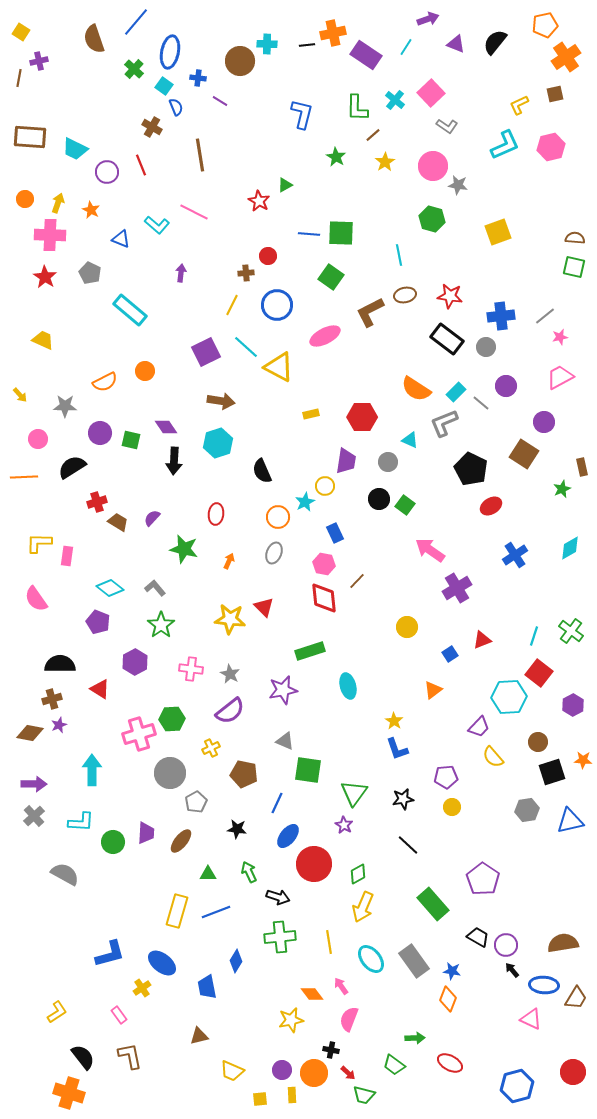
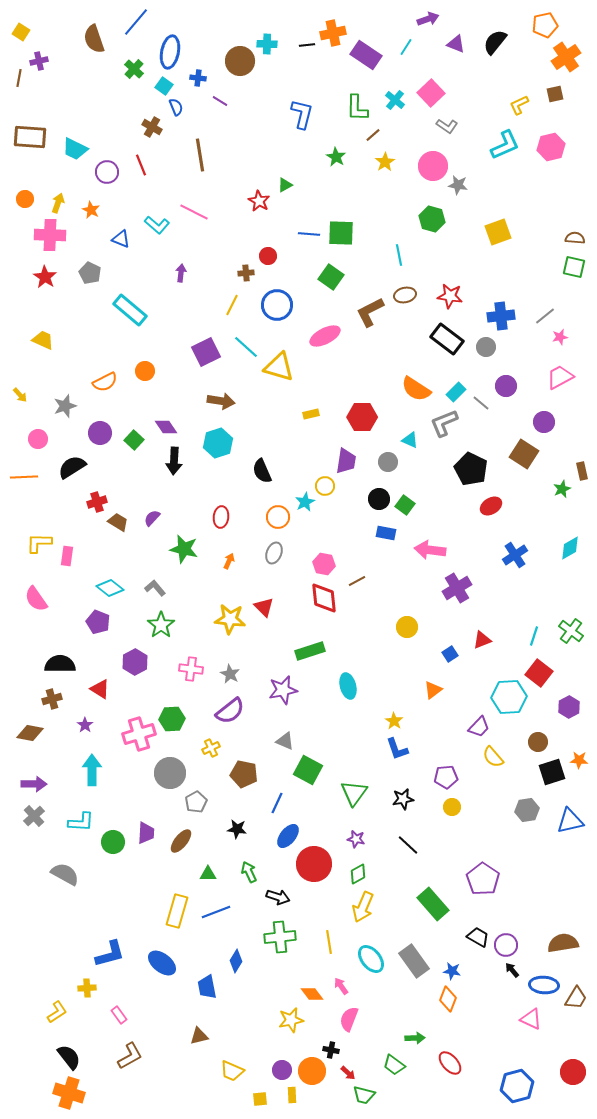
yellow triangle at (279, 367): rotated 12 degrees counterclockwise
gray star at (65, 406): rotated 20 degrees counterclockwise
green square at (131, 440): moved 3 px right; rotated 30 degrees clockwise
brown rectangle at (582, 467): moved 4 px down
red ellipse at (216, 514): moved 5 px right, 3 px down
blue rectangle at (335, 533): moved 51 px right; rotated 54 degrees counterclockwise
pink arrow at (430, 550): rotated 28 degrees counterclockwise
brown line at (357, 581): rotated 18 degrees clockwise
purple hexagon at (573, 705): moved 4 px left, 2 px down
purple star at (59, 725): moved 26 px right; rotated 14 degrees counterclockwise
orange star at (583, 760): moved 4 px left
green square at (308, 770): rotated 20 degrees clockwise
purple star at (344, 825): moved 12 px right, 14 px down; rotated 18 degrees counterclockwise
yellow cross at (142, 988): moved 55 px left; rotated 30 degrees clockwise
brown L-shape at (130, 1056): rotated 72 degrees clockwise
black semicircle at (83, 1057): moved 14 px left
red ellipse at (450, 1063): rotated 20 degrees clockwise
orange circle at (314, 1073): moved 2 px left, 2 px up
